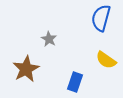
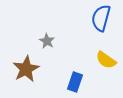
gray star: moved 2 px left, 2 px down
